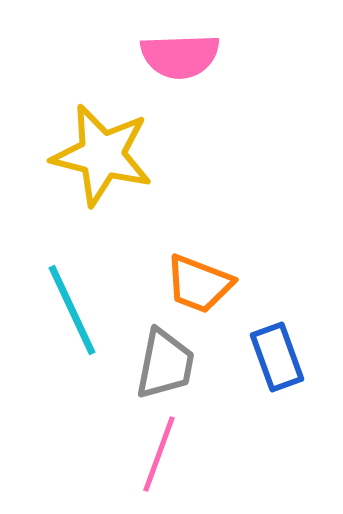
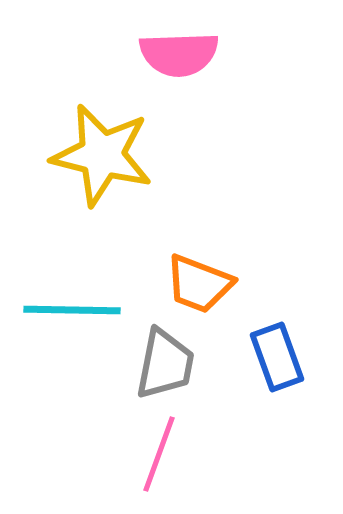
pink semicircle: moved 1 px left, 2 px up
cyan line: rotated 64 degrees counterclockwise
